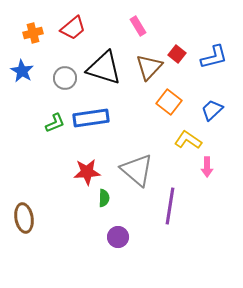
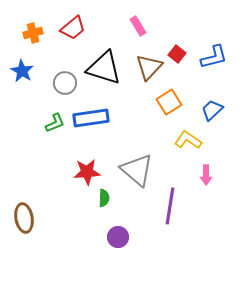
gray circle: moved 5 px down
orange square: rotated 20 degrees clockwise
pink arrow: moved 1 px left, 8 px down
